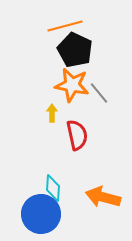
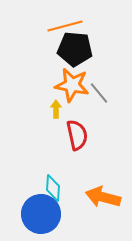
black pentagon: moved 1 px up; rotated 20 degrees counterclockwise
yellow arrow: moved 4 px right, 4 px up
